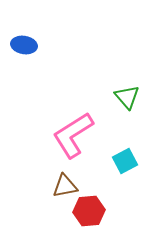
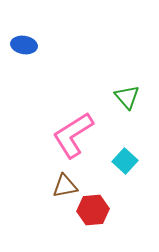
cyan square: rotated 20 degrees counterclockwise
red hexagon: moved 4 px right, 1 px up
